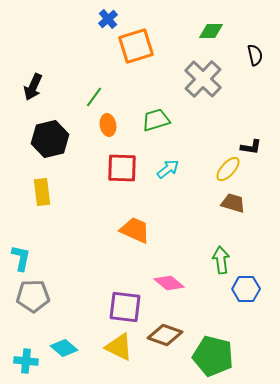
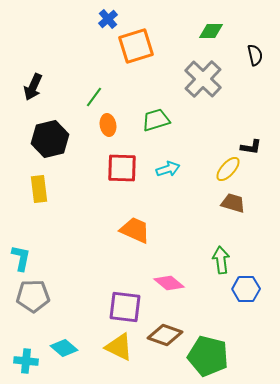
cyan arrow: rotated 20 degrees clockwise
yellow rectangle: moved 3 px left, 3 px up
green pentagon: moved 5 px left
